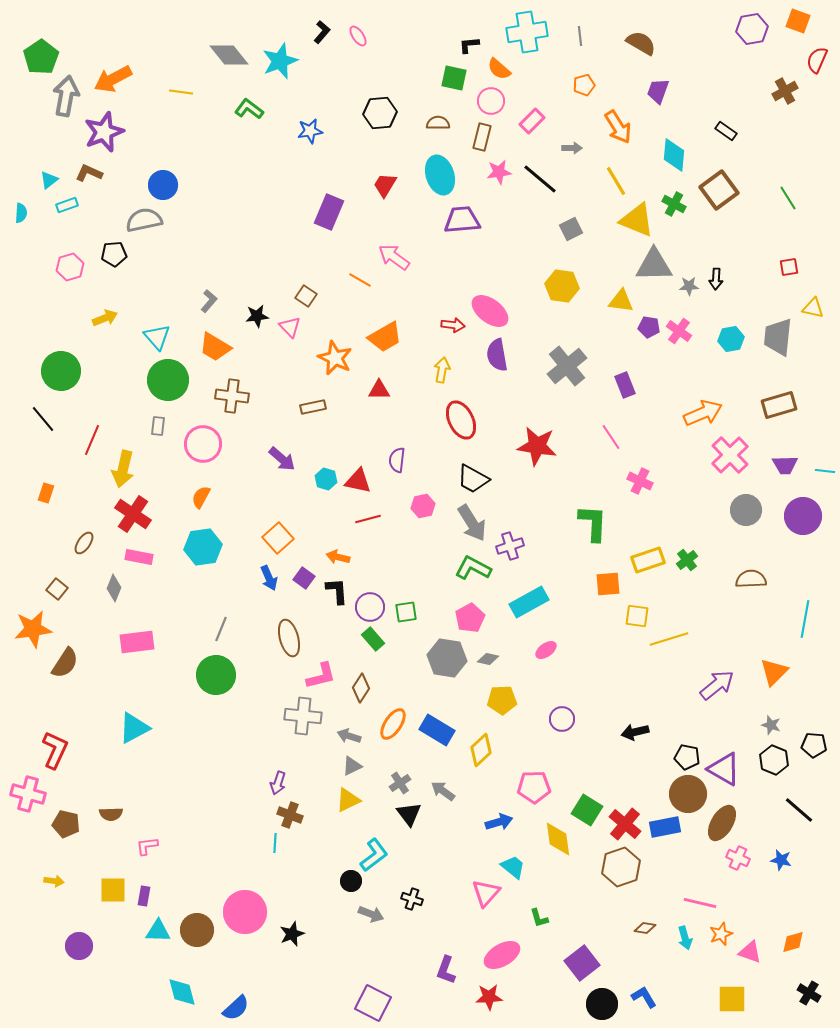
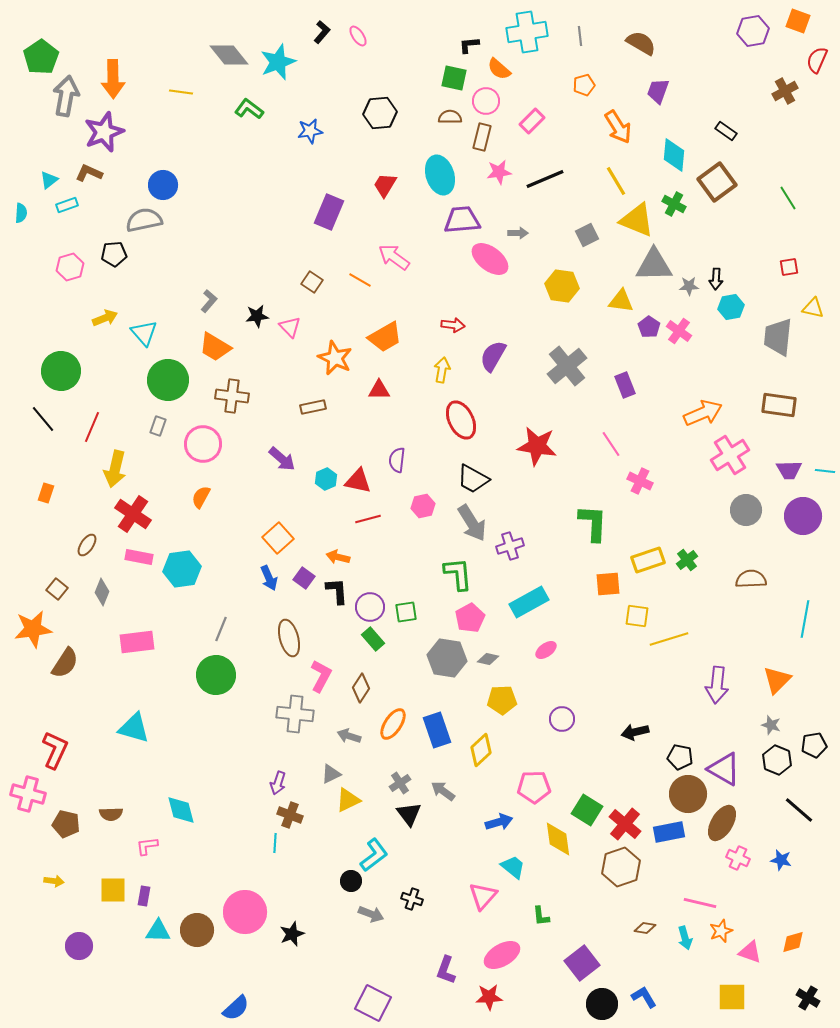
purple hexagon at (752, 29): moved 1 px right, 2 px down
cyan star at (280, 61): moved 2 px left, 1 px down
orange arrow at (113, 79): rotated 63 degrees counterclockwise
pink circle at (491, 101): moved 5 px left
brown semicircle at (438, 123): moved 12 px right, 6 px up
gray arrow at (572, 148): moved 54 px left, 85 px down
black line at (540, 179): moved 5 px right; rotated 63 degrees counterclockwise
brown square at (719, 190): moved 2 px left, 8 px up
gray square at (571, 229): moved 16 px right, 6 px down
brown square at (306, 296): moved 6 px right, 14 px up
pink ellipse at (490, 311): moved 52 px up
purple pentagon at (649, 327): rotated 25 degrees clockwise
cyan triangle at (157, 337): moved 13 px left, 4 px up
cyan hexagon at (731, 339): moved 32 px up
purple semicircle at (497, 355): moved 4 px left, 1 px down; rotated 40 degrees clockwise
brown rectangle at (779, 405): rotated 24 degrees clockwise
gray rectangle at (158, 426): rotated 12 degrees clockwise
pink line at (611, 437): moved 7 px down
red line at (92, 440): moved 13 px up
pink cross at (730, 455): rotated 12 degrees clockwise
purple trapezoid at (785, 465): moved 4 px right, 5 px down
yellow arrow at (123, 469): moved 8 px left
cyan hexagon at (326, 479): rotated 20 degrees clockwise
brown ellipse at (84, 543): moved 3 px right, 2 px down
cyan hexagon at (203, 547): moved 21 px left, 22 px down
green L-shape at (473, 568): moved 15 px left, 6 px down; rotated 57 degrees clockwise
gray diamond at (114, 588): moved 12 px left, 4 px down
orange triangle at (774, 672): moved 3 px right, 8 px down
pink L-shape at (321, 676): rotated 48 degrees counterclockwise
purple arrow at (717, 685): rotated 135 degrees clockwise
gray cross at (303, 716): moved 8 px left, 2 px up
cyan triangle at (134, 728): rotated 44 degrees clockwise
blue rectangle at (437, 730): rotated 40 degrees clockwise
black pentagon at (814, 745): rotated 15 degrees counterclockwise
black pentagon at (687, 757): moved 7 px left
black hexagon at (774, 760): moved 3 px right
gray triangle at (352, 766): moved 21 px left, 8 px down
blue rectangle at (665, 827): moved 4 px right, 5 px down
pink triangle at (486, 893): moved 3 px left, 3 px down
green L-shape at (539, 918): moved 2 px right, 2 px up; rotated 10 degrees clockwise
orange star at (721, 934): moved 3 px up
cyan diamond at (182, 992): moved 1 px left, 182 px up
black cross at (809, 993): moved 1 px left, 5 px down
yellow square at (732, 999): moved 2 px up
